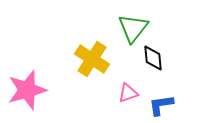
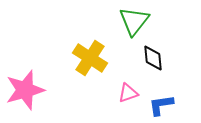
green triangle: moved 1 px right, 7 px up
yellow cross: moved 2 px left, 1 px up
pink star: moved 2 px left
